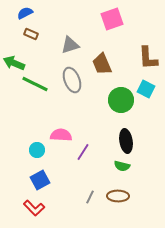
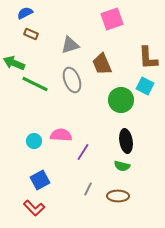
cyan square: moved 1 px left, 3 px up
cyan circle: moved 3 px left, 9 px up
gray line: moved 2 px left, 8 px up
